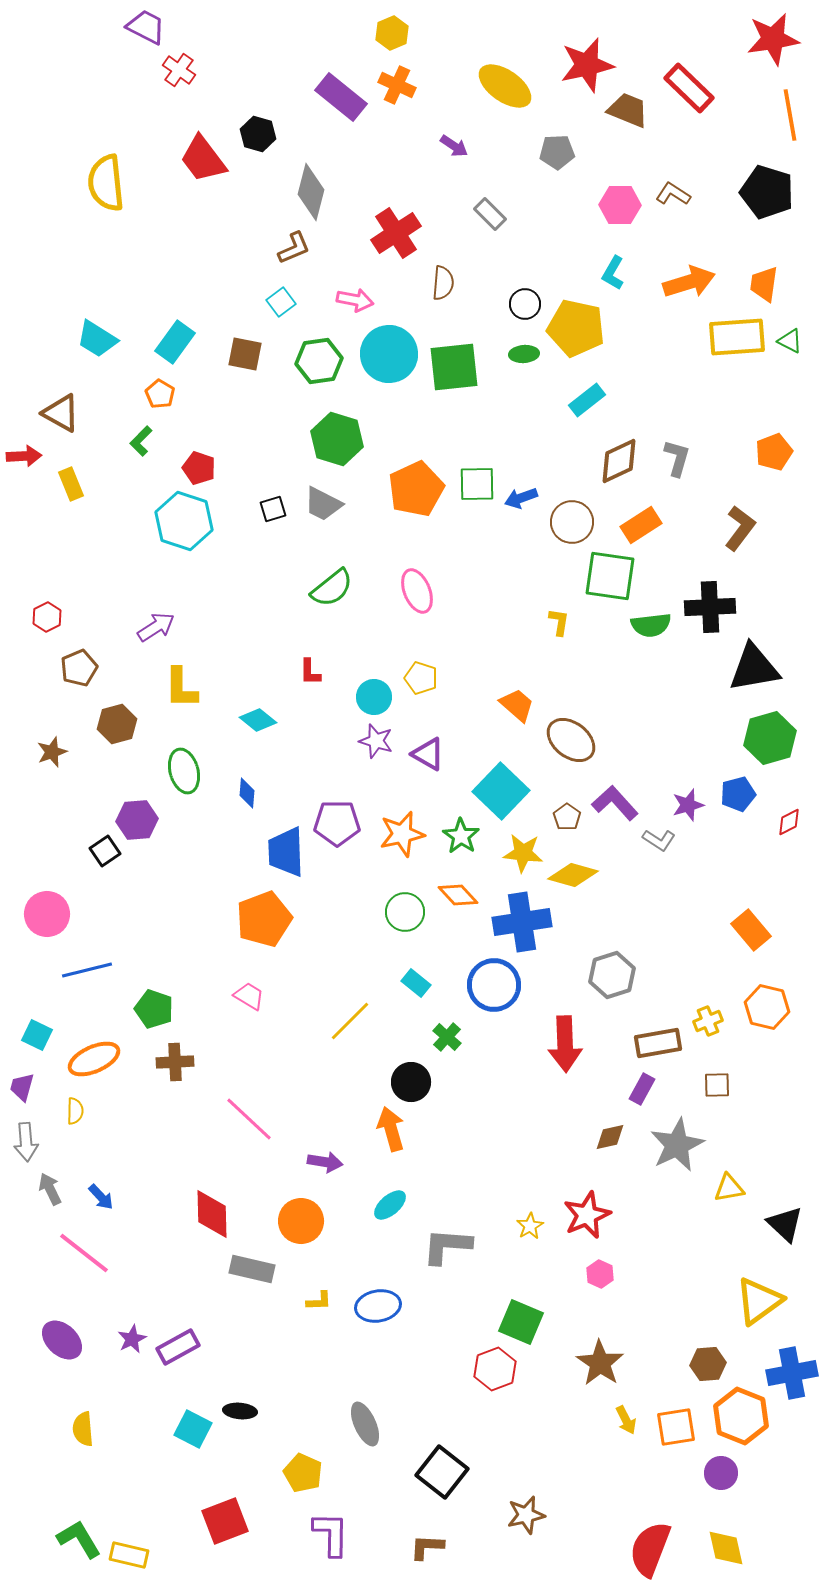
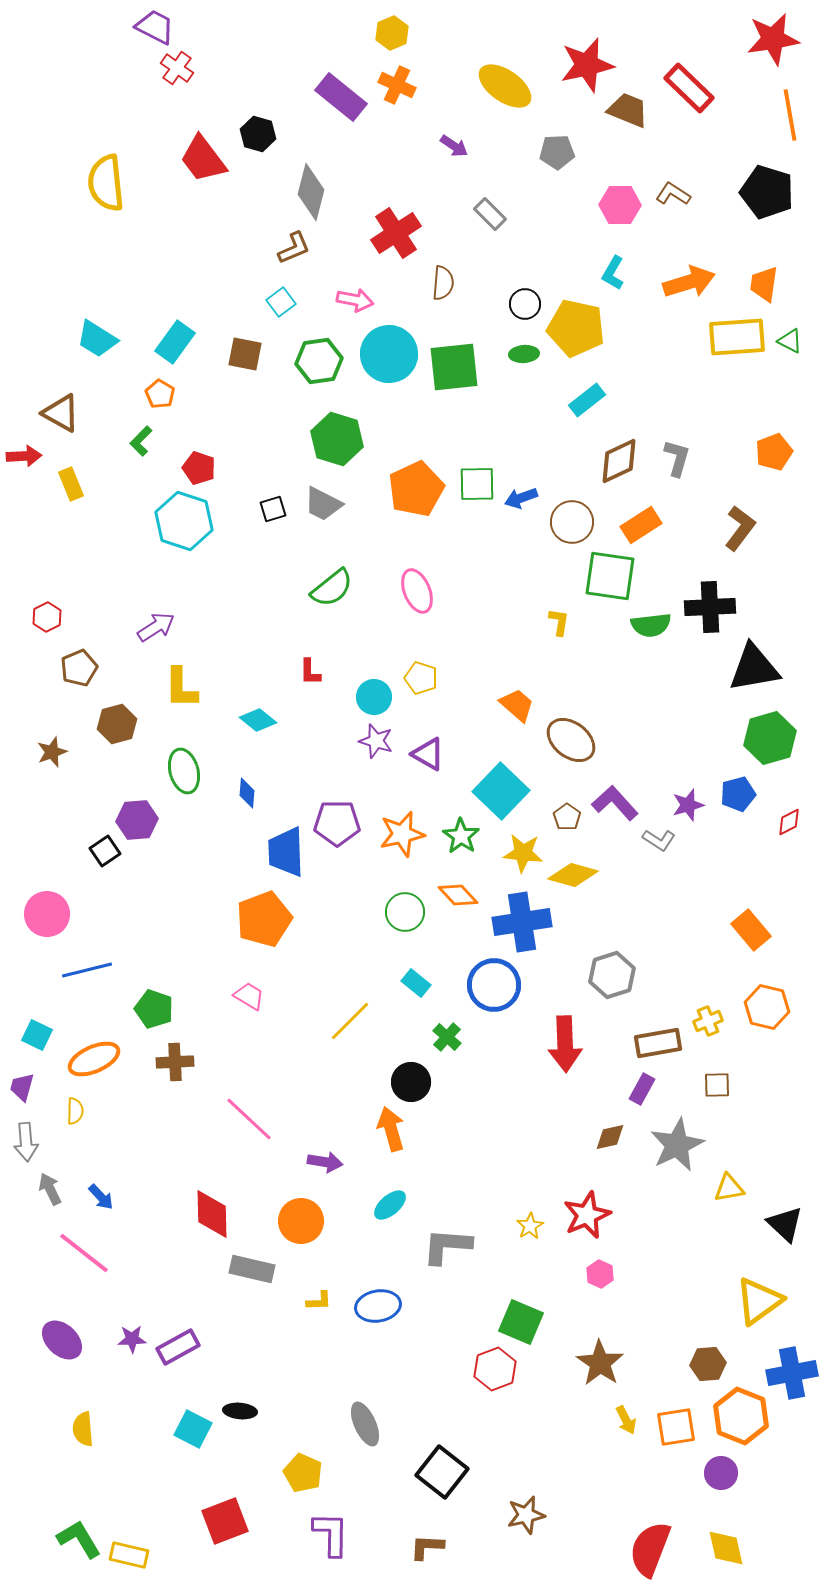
purple trapezoid at (146, 27): moved 9 px right
red cross at (179, 70): moved 2 px left, 2 px up
purple star at (132, 1339): rotated 24 degrees clockwise
